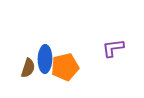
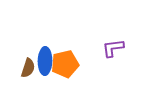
blue ellipse: moved 2 px down
orange pentagon: moved 3 px up
